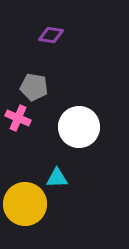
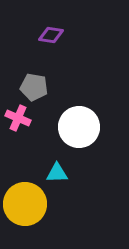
cyan triangle: moved 5 px up
